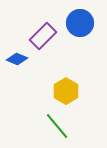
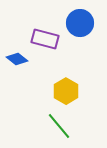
purple rectangle: moved 2 px right, 3 px down; rotated 60 degrees clockwise
blue diamond: rotated 15 degrees clockwise
green line: moved 2 px right
